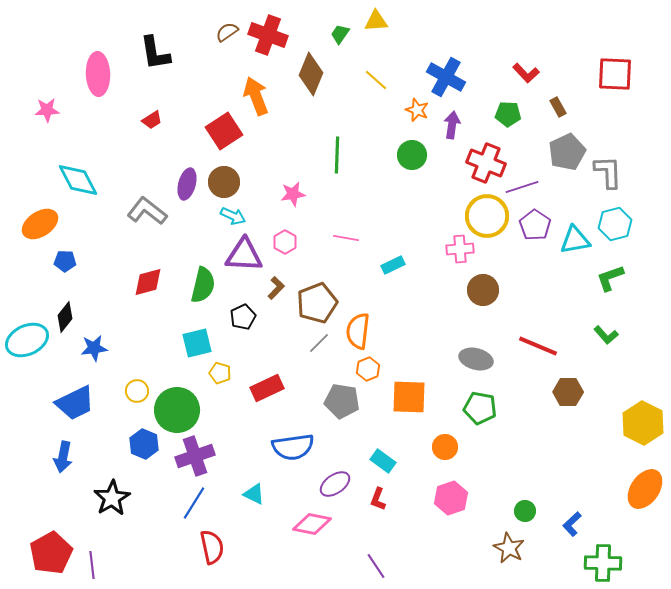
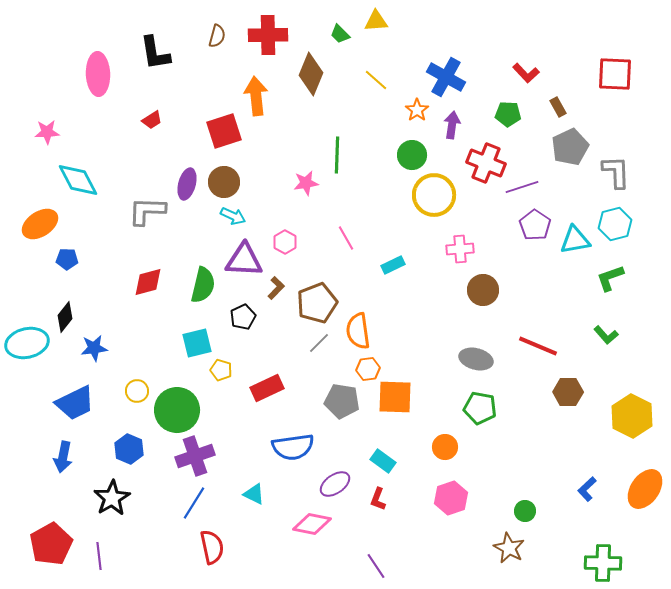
brown semicircle at (227, 32): moved 10 px left, 4 px down; rotated 140 degrees clockwise
green trapezoid at (340, 34): rotated 80 degrees counterclockwise
red cross at (268, 35): rotated 21 degrees counterclockwise
orange arrow at (256, 96): rotated 15 degrees clockwise
pink star at (47, 110): moved 22 px down
orange star at (417, 110): rotated 15 degrees clockwise
red square at (224, 131): rotated 15 degrees clockwise
gray pentagon at (567, 152): moved 3 px right, 5 px up
gray L-shape at (608, 172): moved 8 px right
pink star at (293, 194): moved 13 px right, 11 px up
gray L-shape at (147, 211): rotated 36 degrees counterclockwise
yellow circle at (487, 216): moved 53 px left, 21 px up
pink line at (346, 238): rotated 50 degrees clockwise
purple triangle at (244, 255): moved 5 px down
blue pentagon at (65, 261): moved 2 px right, 2 px up
orange semicircle at (358, 331): rotated 15 degrees counterclockwise
cyan ellipse at (27, 340): moved 3 px down; rotated 12 degrees clockwise
orange hexagon at (368, 369): rotated 15 degrees clockwise
yellow pentagon at (220, 373): moved 1 px right, 3 px up
orange square at (409, 397): moved 14 px left
yellow hexagon at (643, 423): moved 11 px left, 7 px up
blue hexagon at (144, 444): moved 15 px left, 5 px down
blue L-shape at (572, 524): moved 15 px right, 35 px up
red pentagon at (51, 553): moved 9 px up
purple line at (92, 565): moved 7 px right, 9 px up
